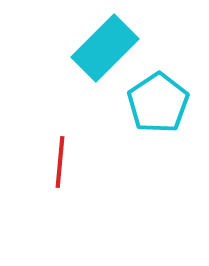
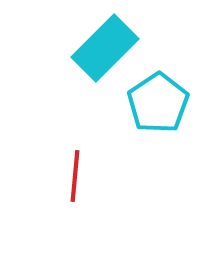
red line: moved 15 px right, 14 px down
